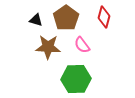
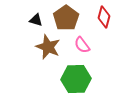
brown star: rotated 20 degrees clockwise
